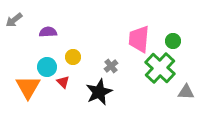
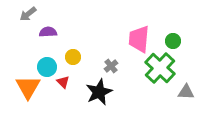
gray arrow: moved 14 px right, 6 px up
